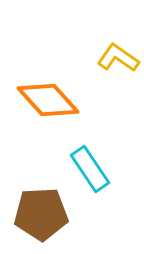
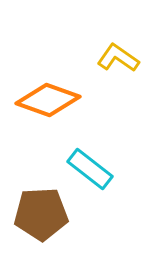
orange diamond: rotated 28 degrees counterclockwise
cyan rectangle: rotated 18 degrees counterclockwise
